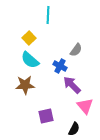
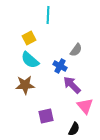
yellow square: rotated 16 degrees clockwise
